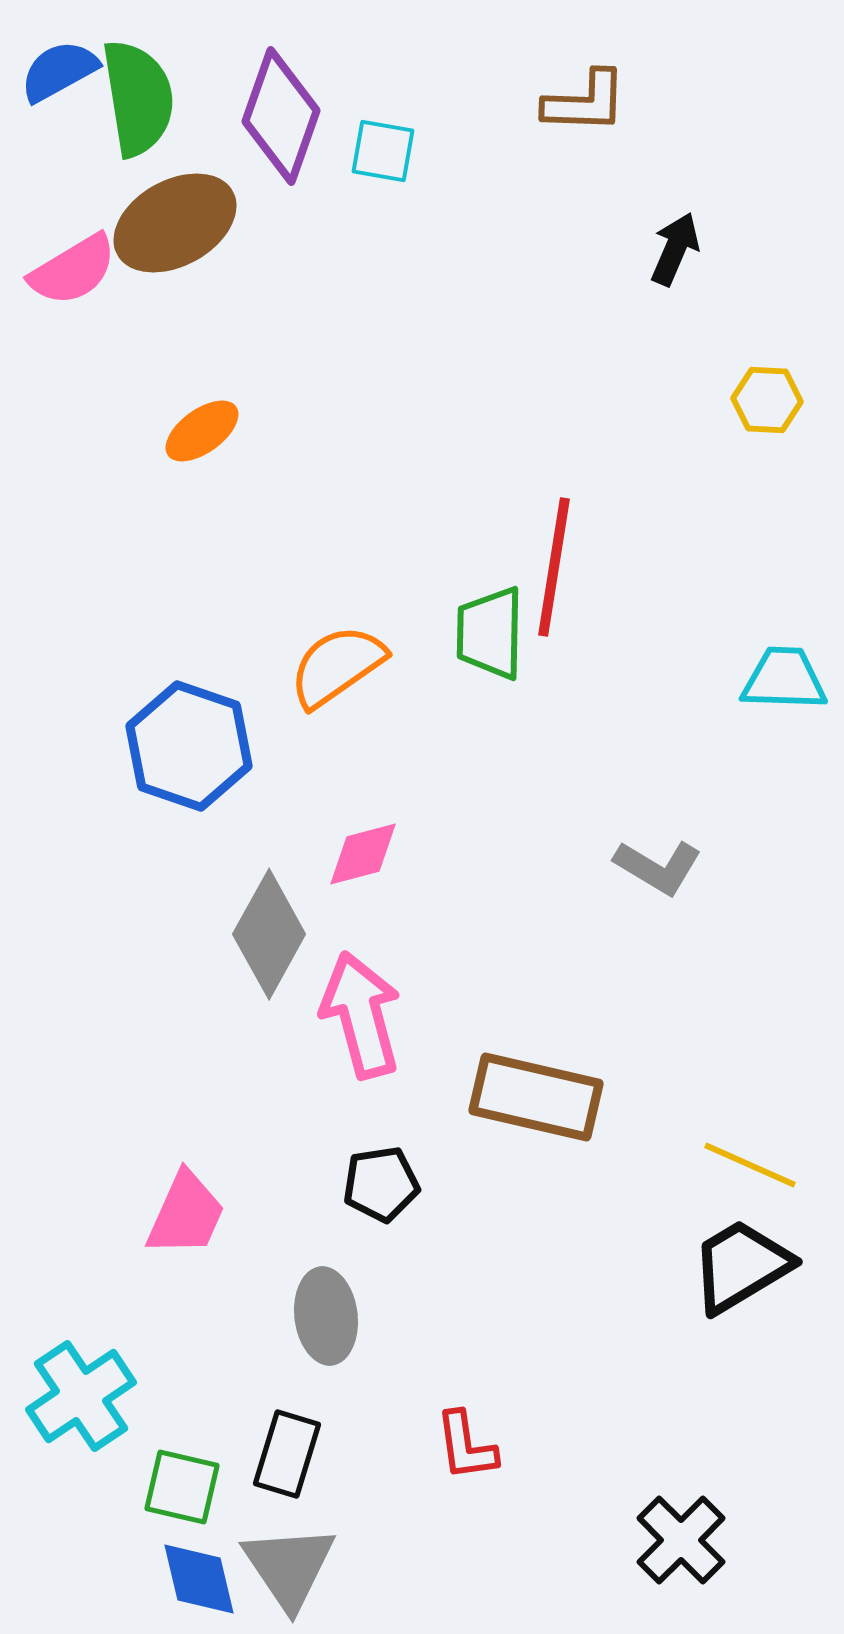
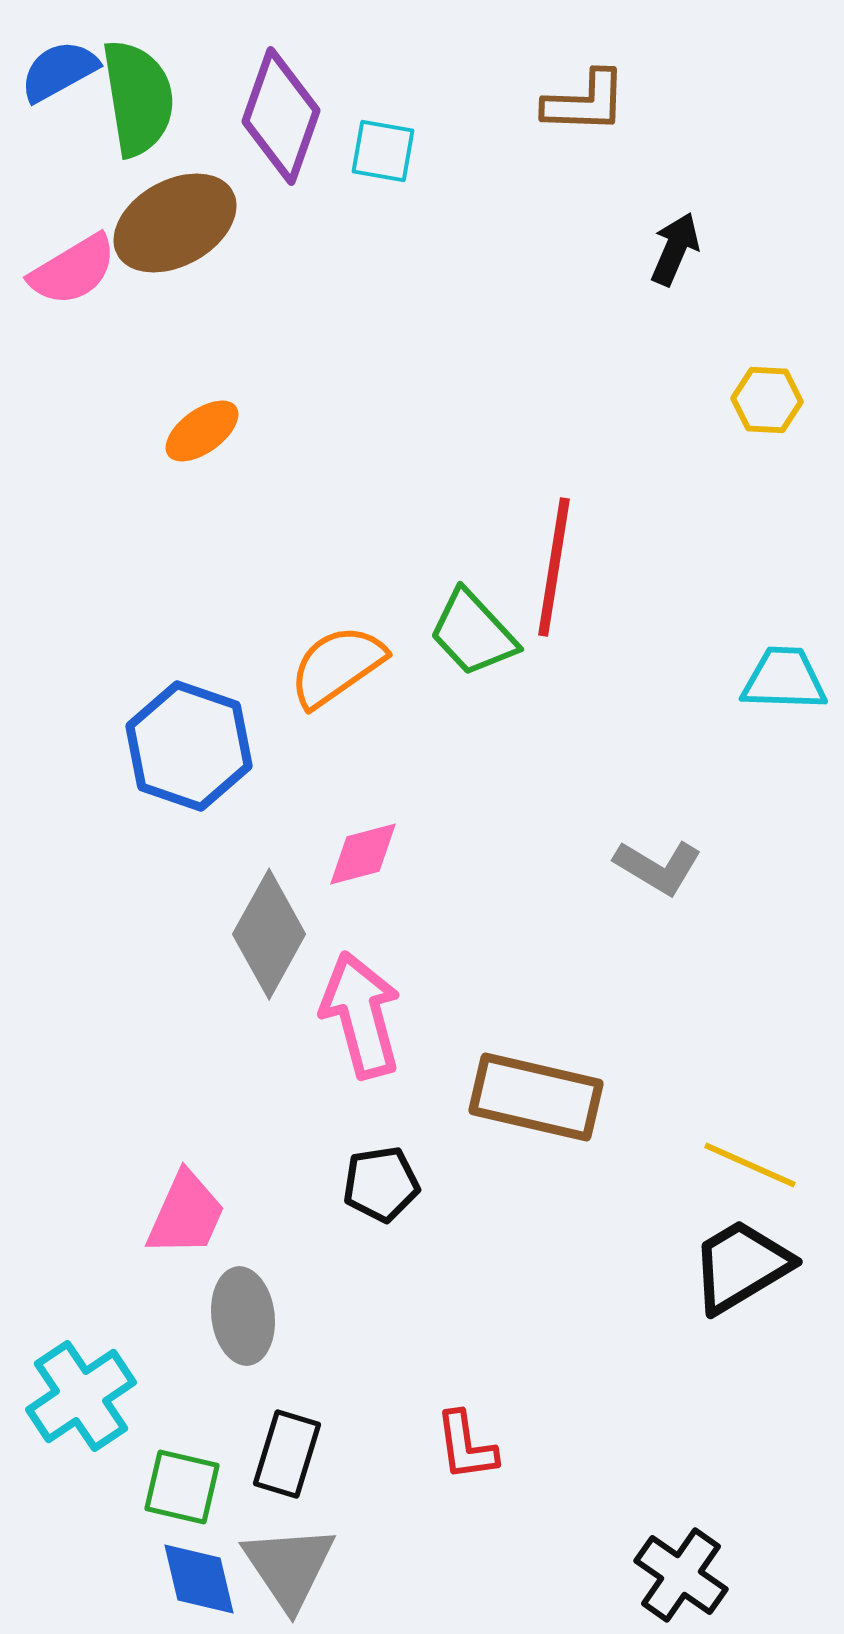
green trapezoid: moved 17 px left; rotated 44 degrees counterclockwise
gray ellipse: moved 83 px left
black cross: moved 35 px down; rotated 10 degrees counterclockwise
